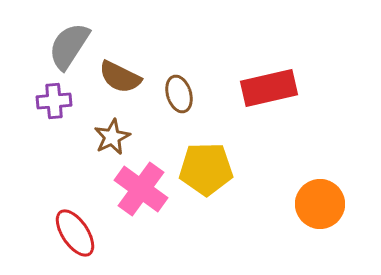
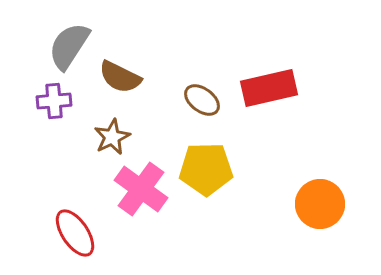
brown ellipse: moved 23 px right, 6 px down; rotated 36 degrees counterclockwise
